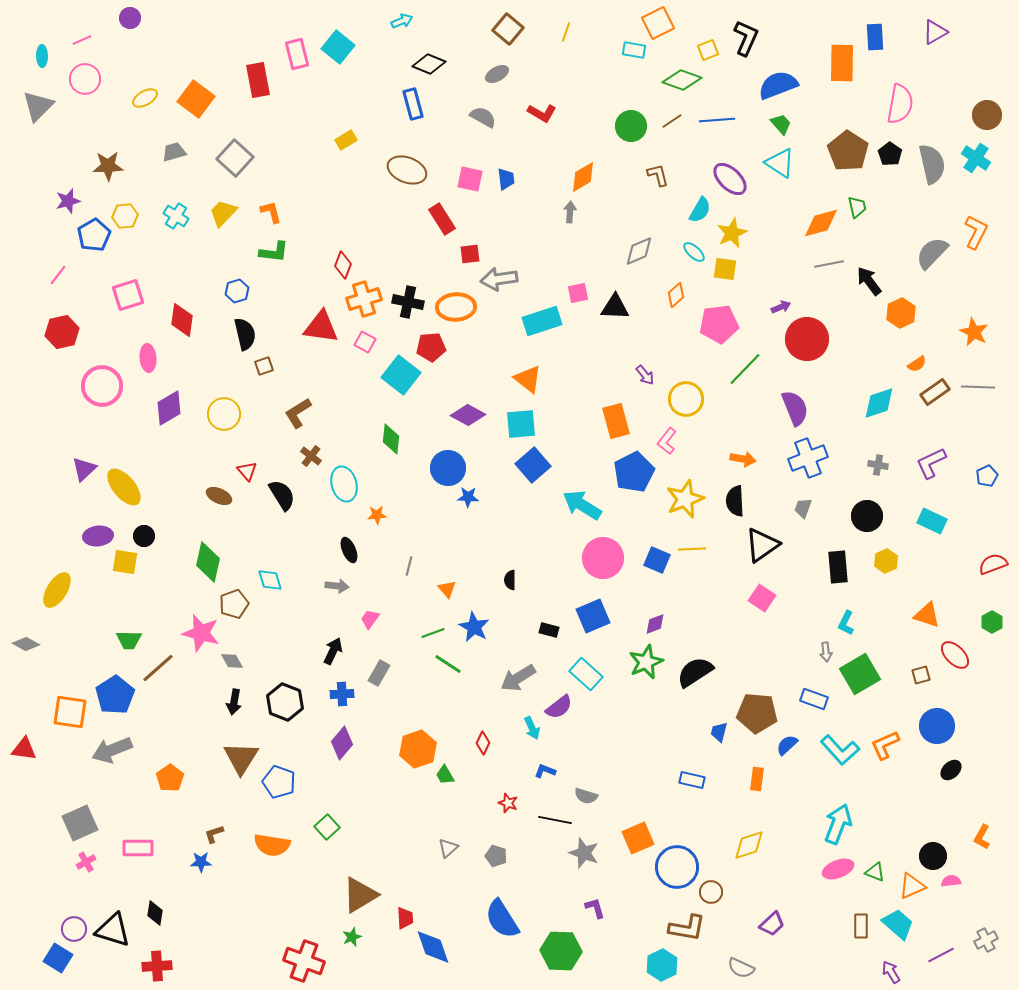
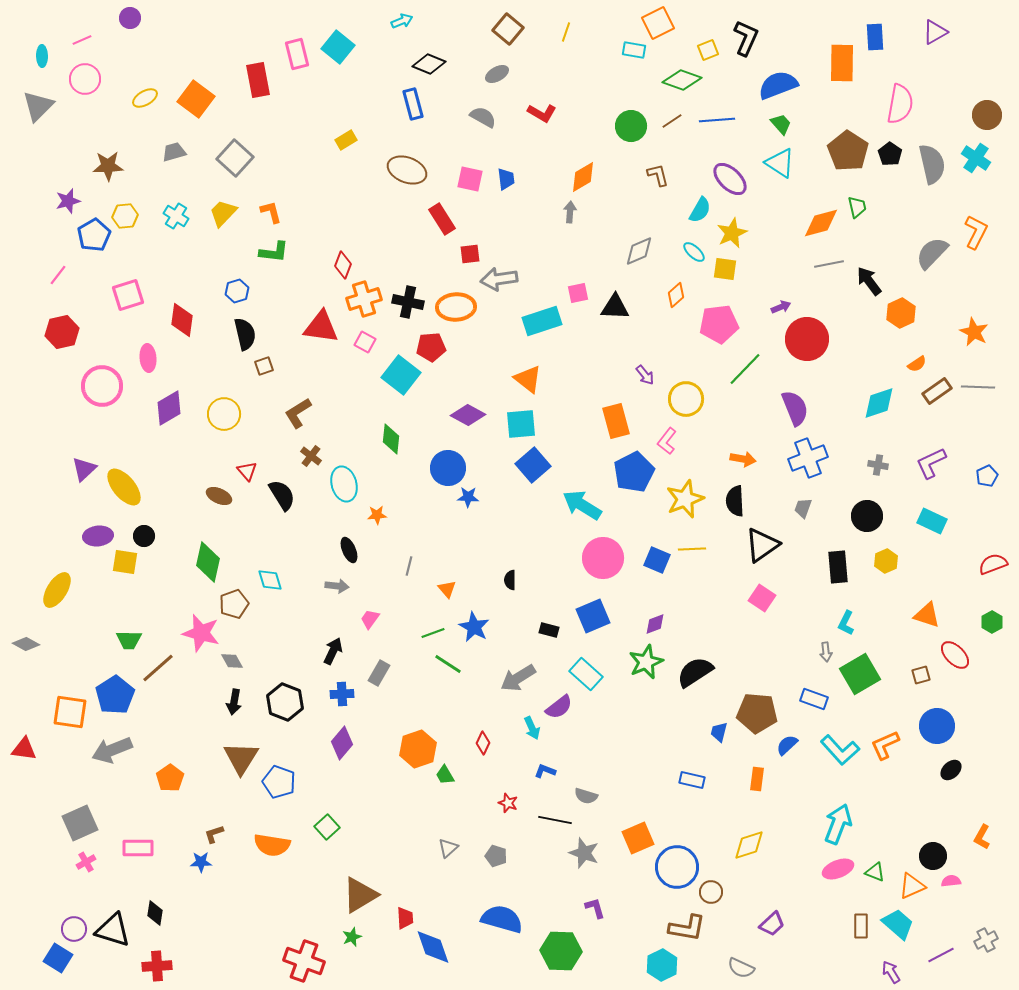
brown rectangle at (935, 392): moved 2 px right, 1 px up
blue semicircle at (502, 919): rotated 138 degrees clockwise
